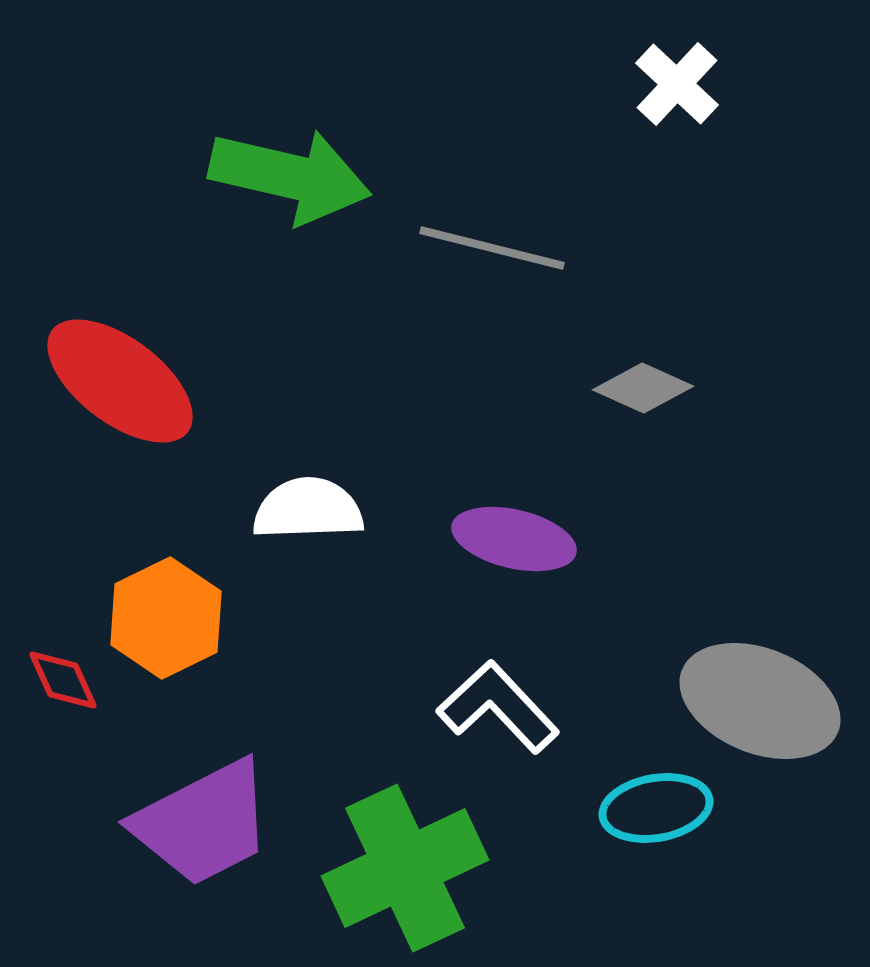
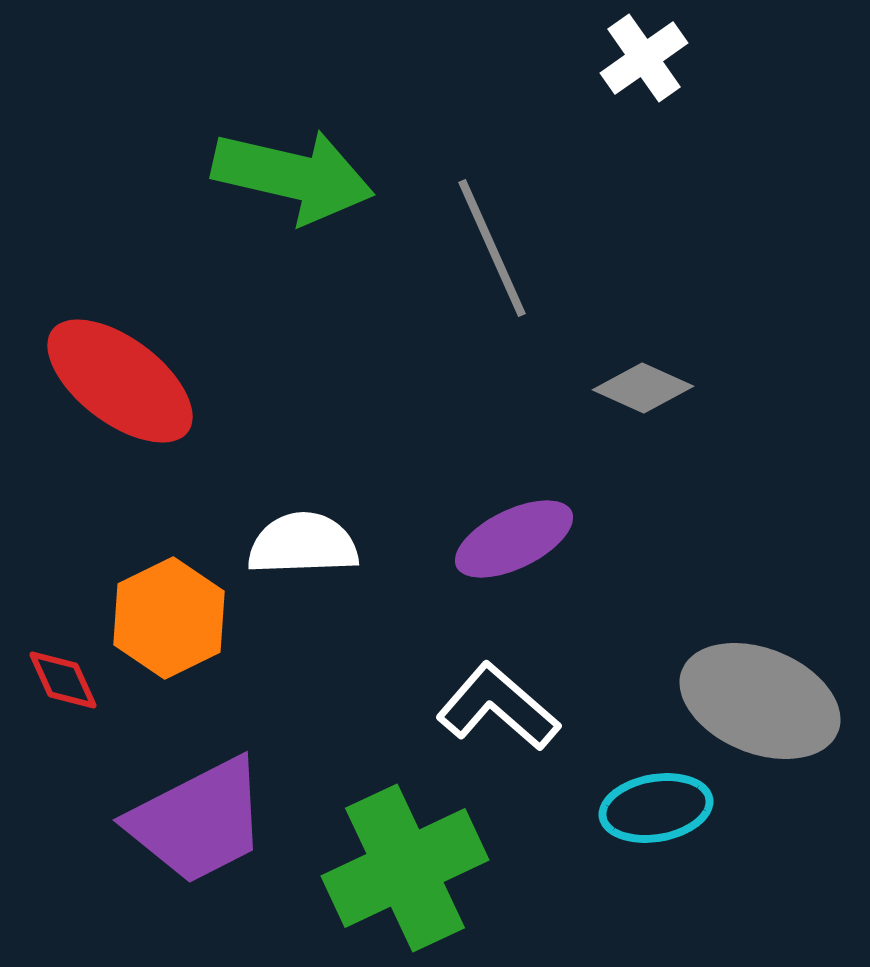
white cross: moved 33 px left, 26 px up; rotated 12 degrees clockwise
green arrow: moved 3 px right
gray line: rotated 52 degrees clockwise
white semicircle: moved 5 px left, 35 px down
purple ellipse: rotated 39 degrees counterclockwise
orange hexagon: moved 3 px right
white L-shape: rotated 6 degrees counterclockwise
purple trapezoid: moved 5 px left, 2 px up
